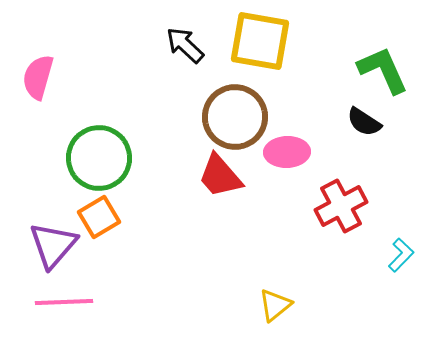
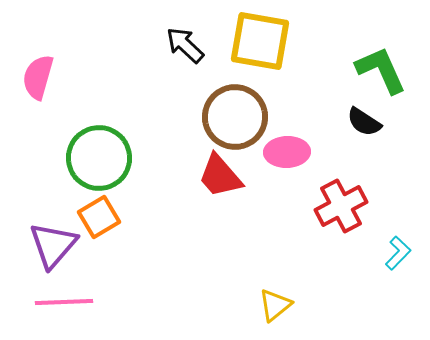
green L-shape: moved 2 px left
cyan L-shape: moved 3 px left, 2 px up
